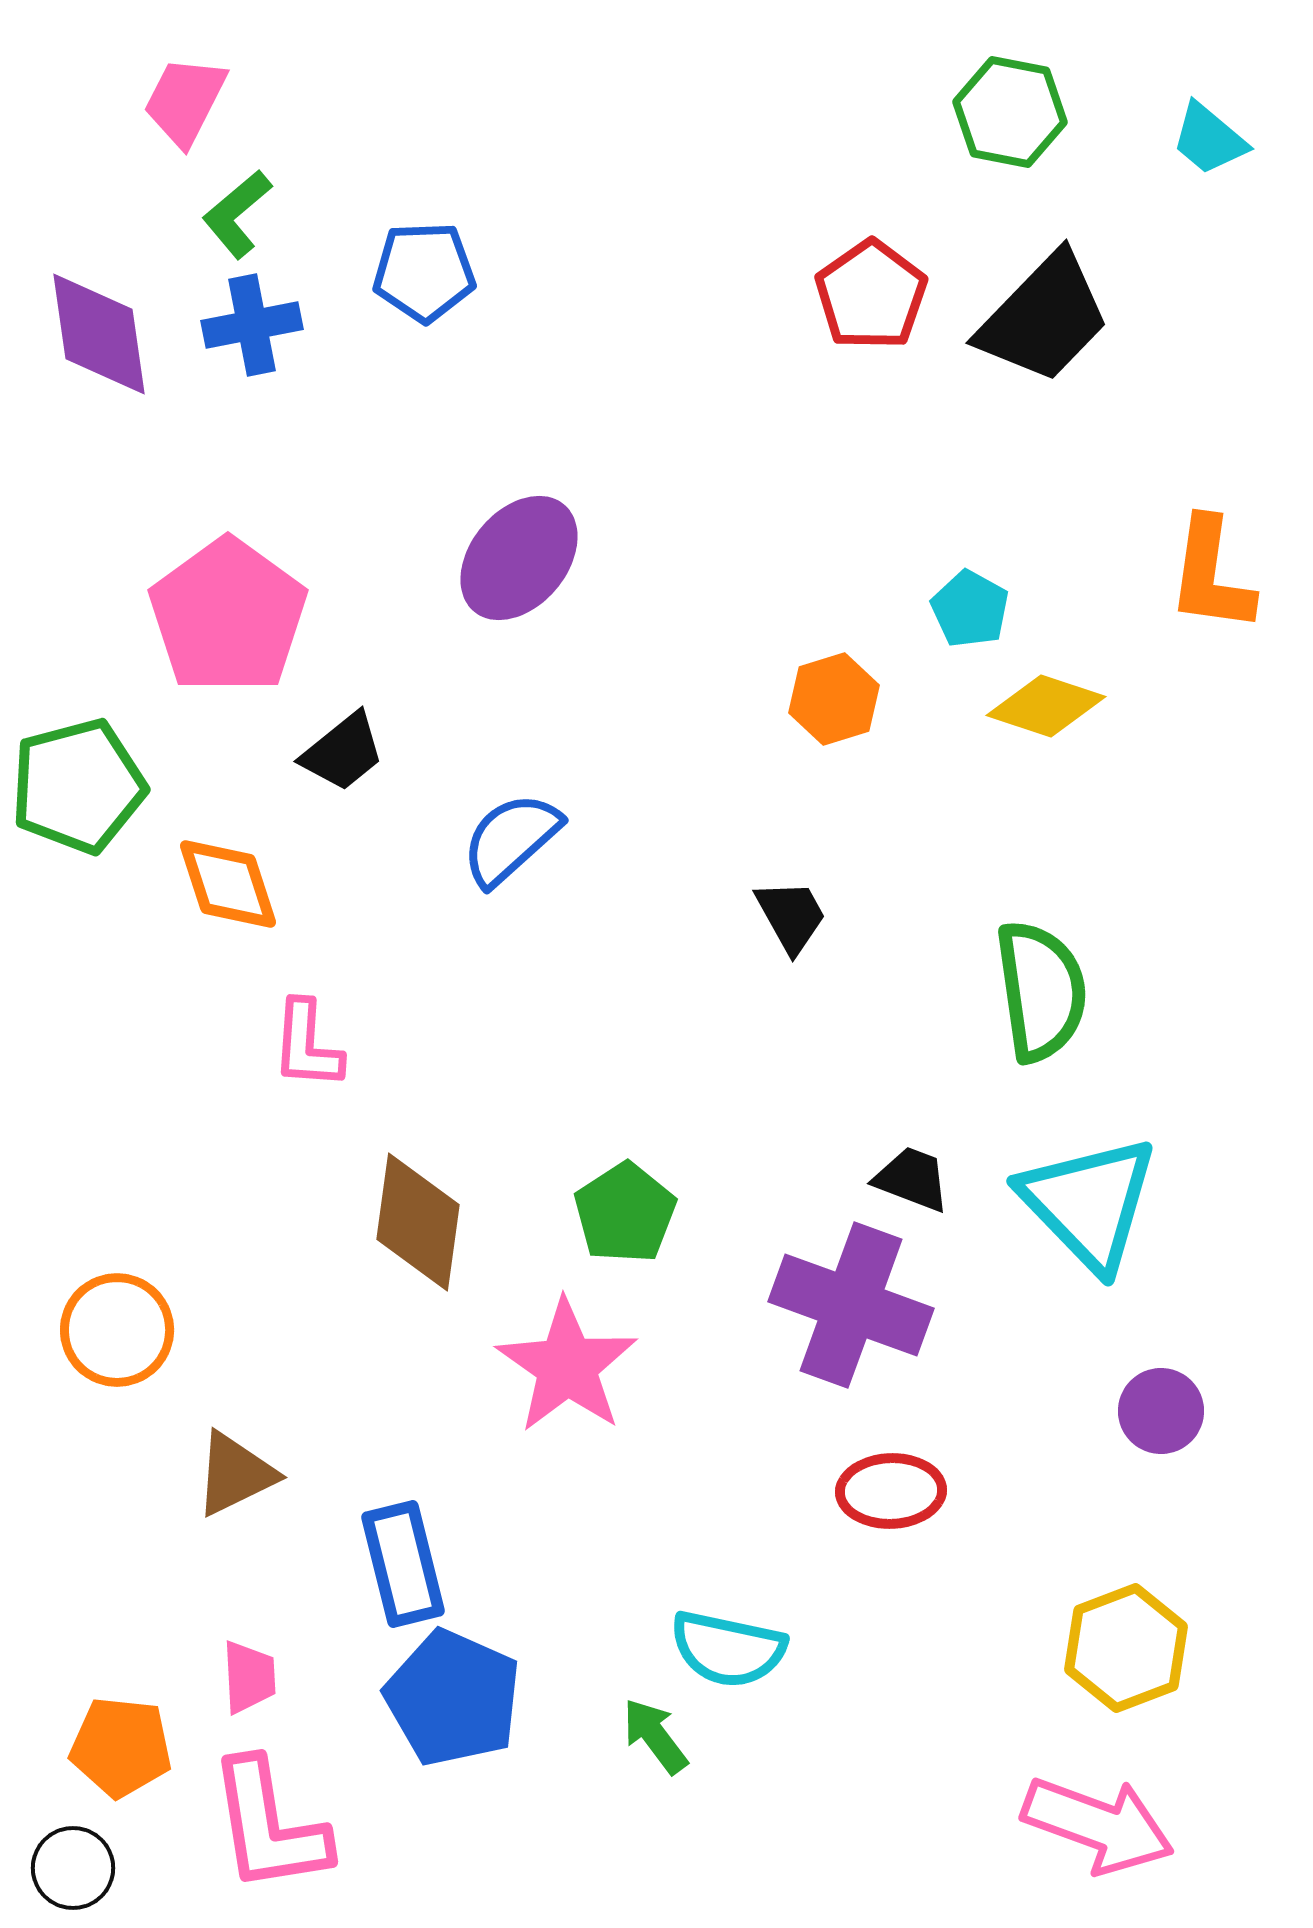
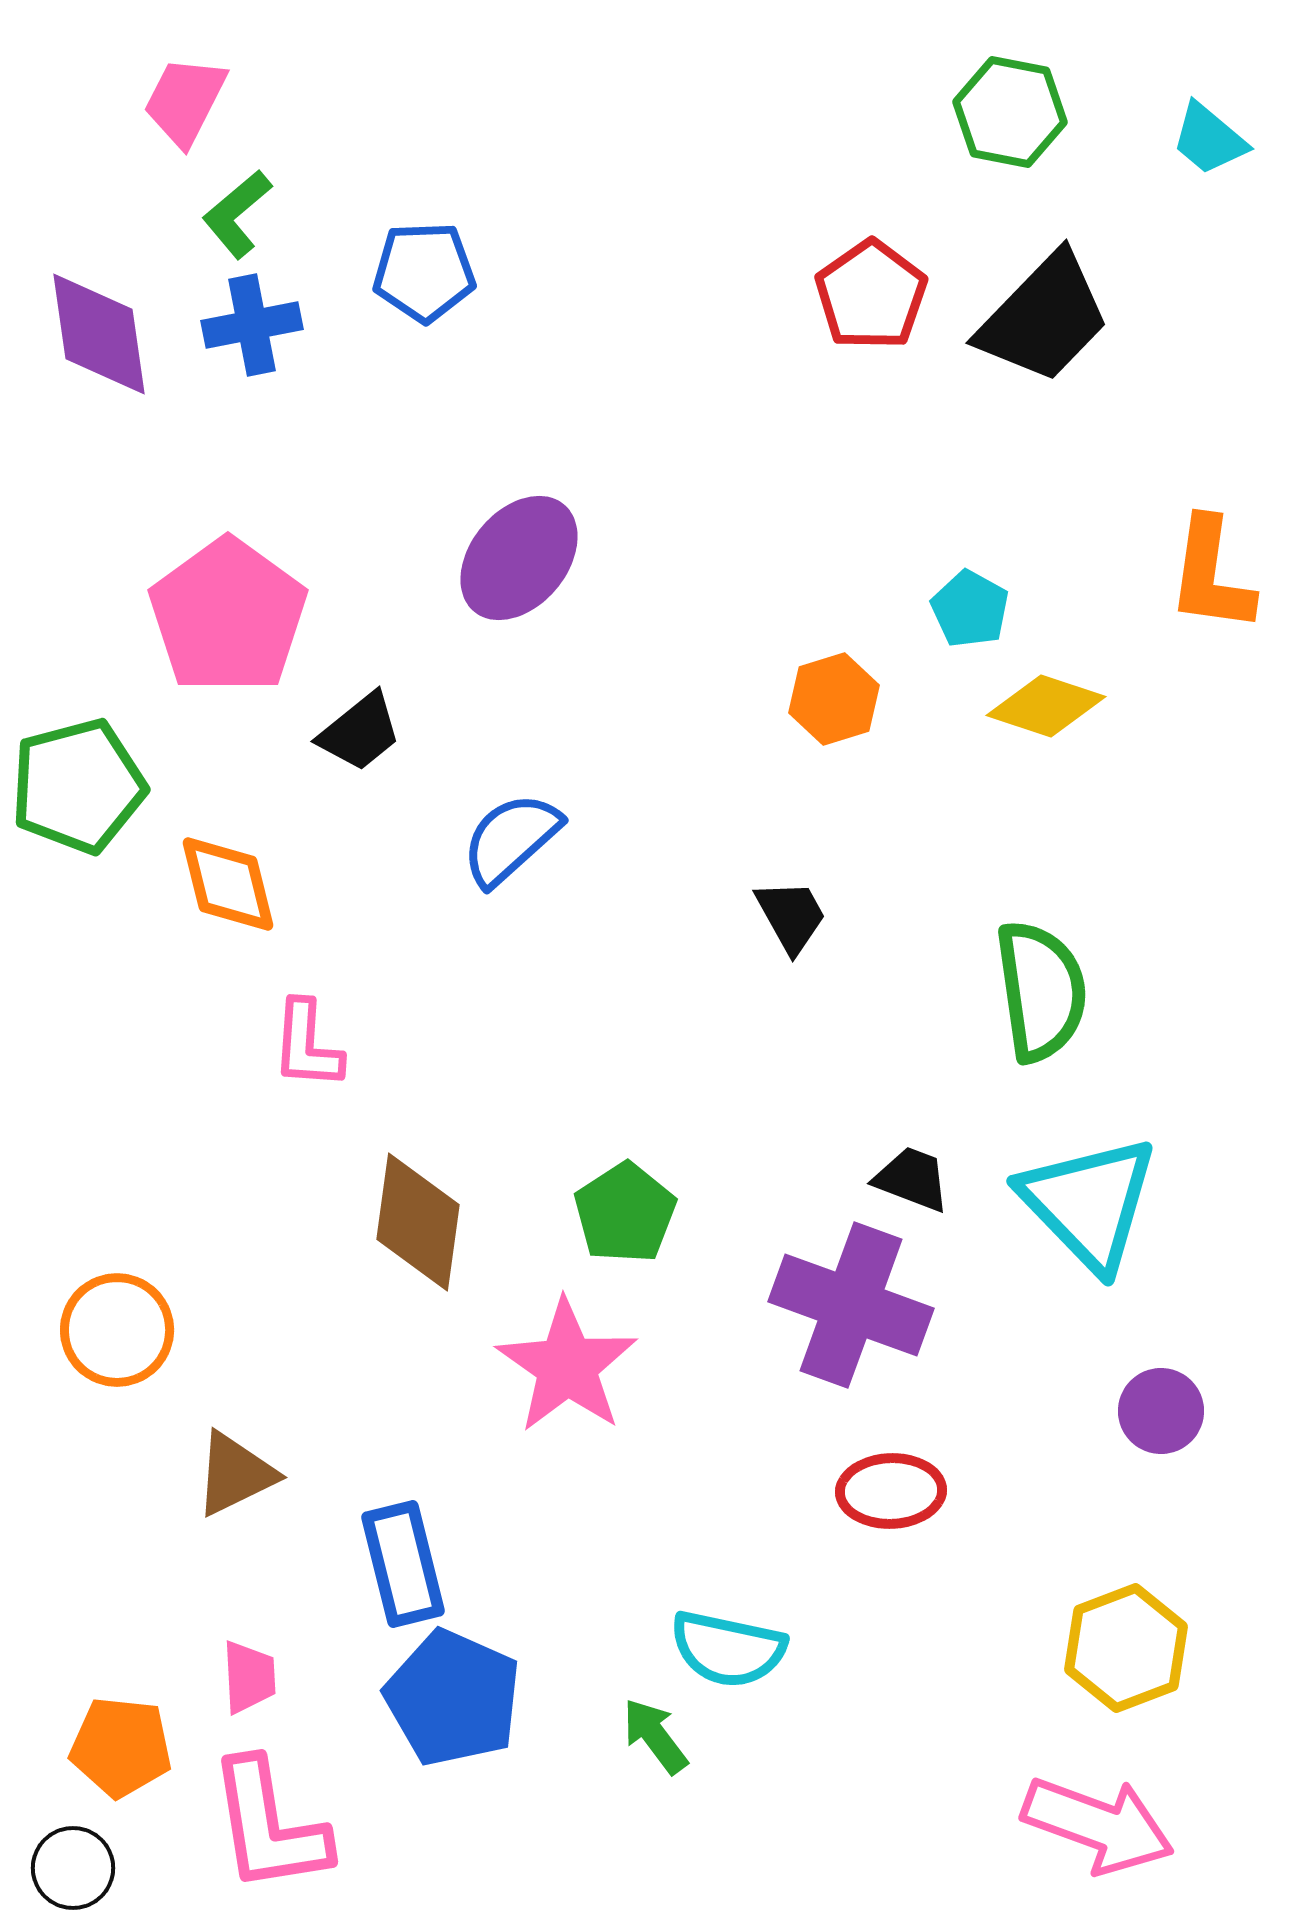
black trapezoid at (343, 752): moved 17 px right, 20 px up
orange diamond at (228, 884): rotated 4 degrees clockwise
